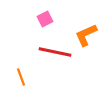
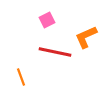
pink square: moved 2 px right, 1 px down
orange L-shape: moved 2 px down
